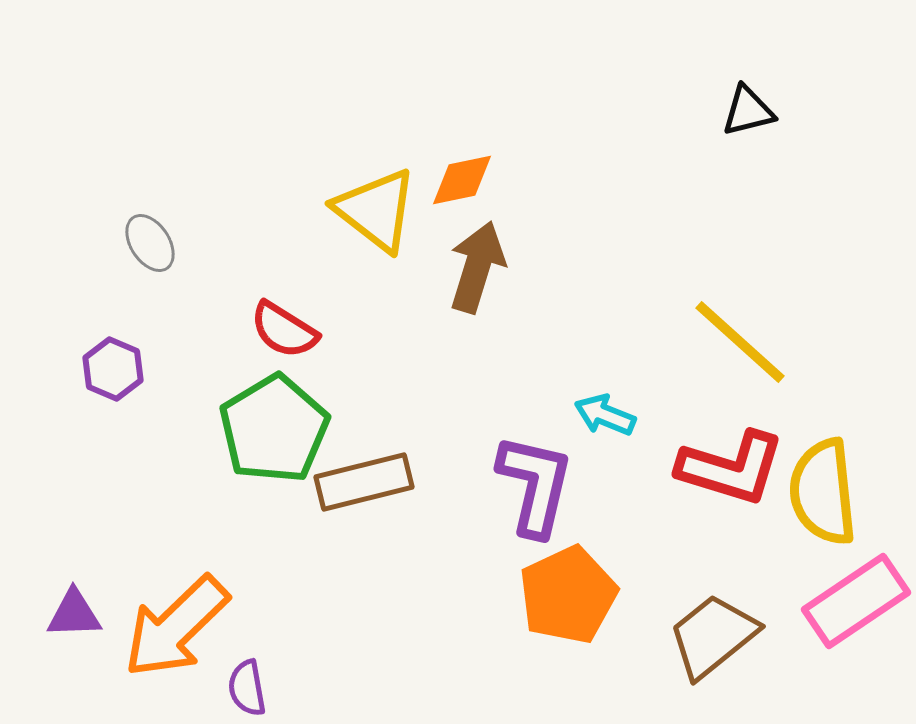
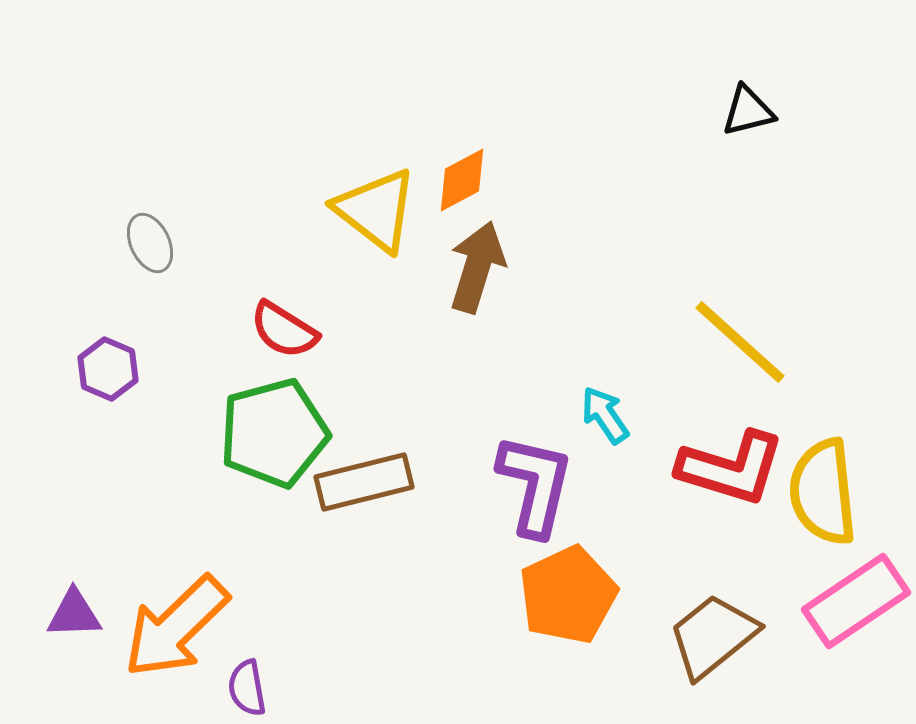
orange diamond: rotated 16 degrees counterclockwise
gray ellipse: rotated 8 degrees clockwise
purple hexagon: moved 5 px left
cyan arrow: rotated 34 degrees clockwise
green pentagon: moved 4 px down; rotated 16 degrees clockwise
